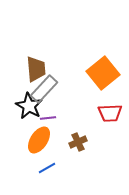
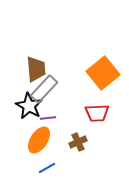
red trapezoid: moved 13 px left
